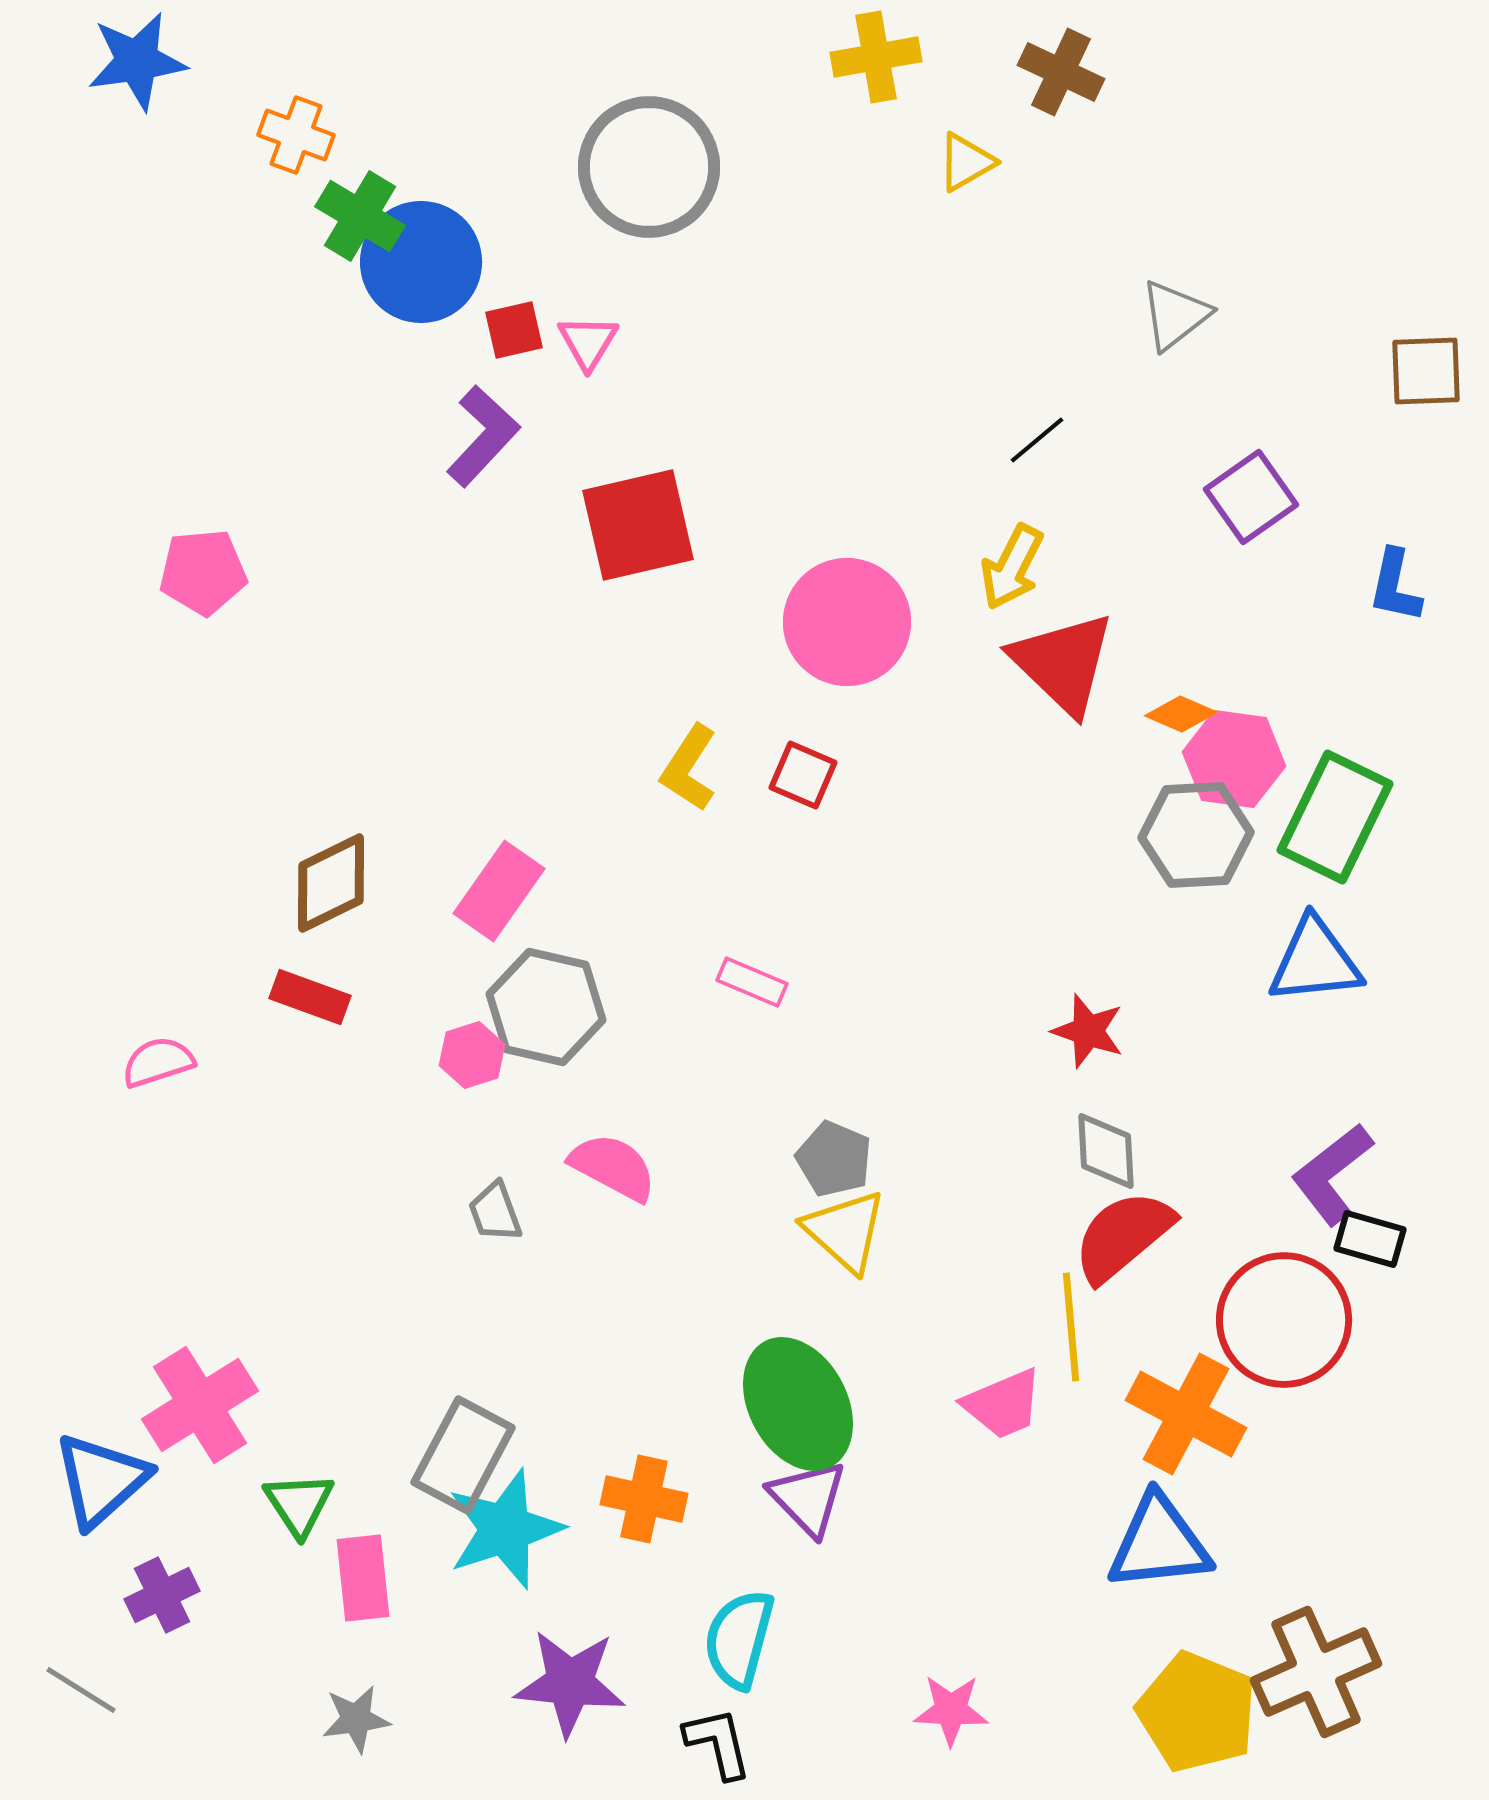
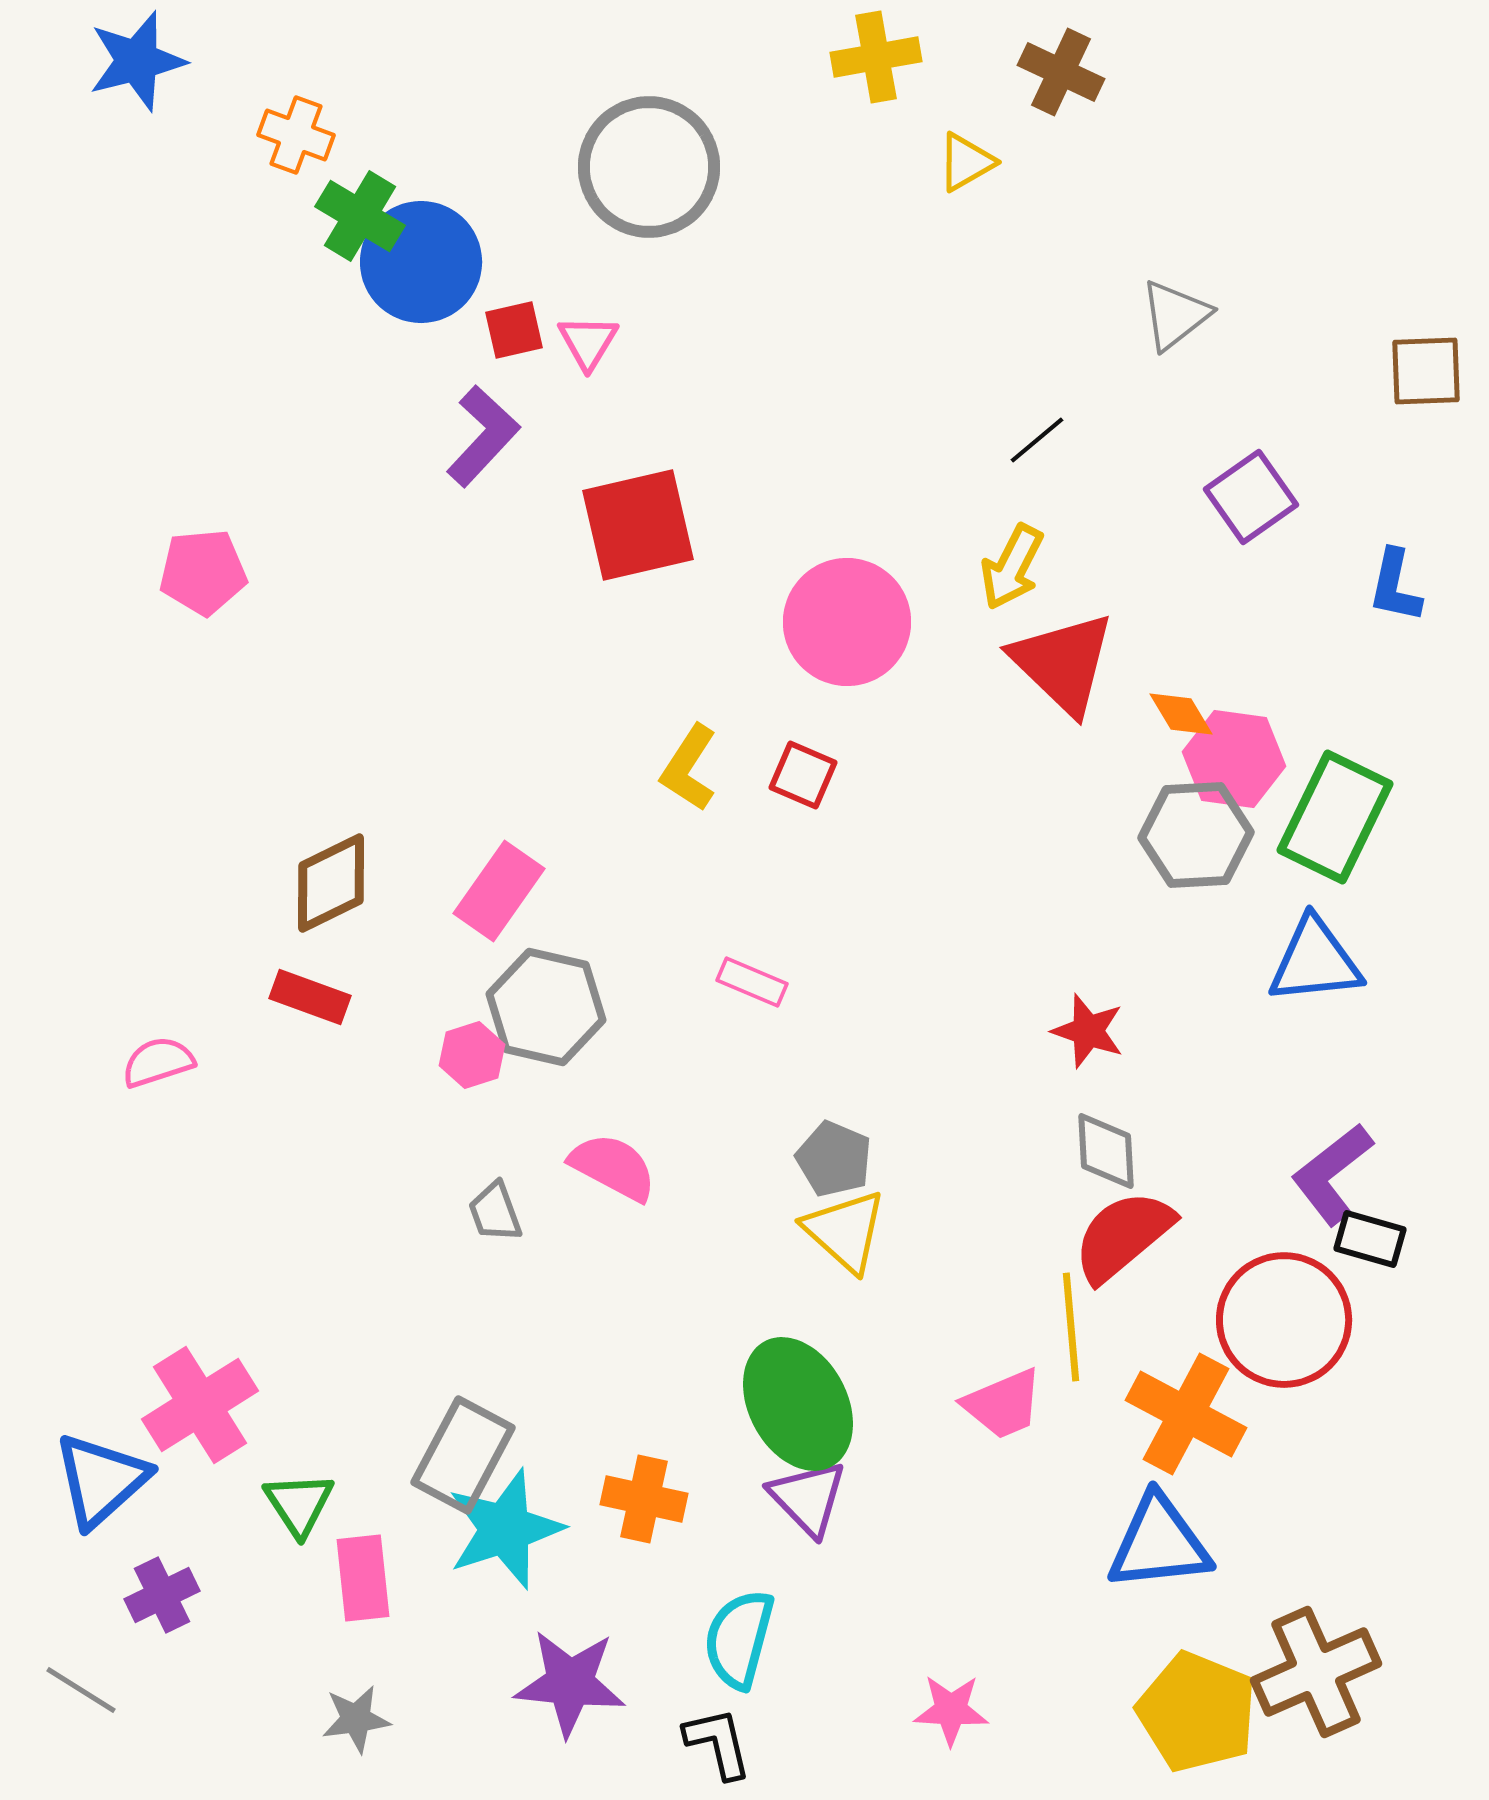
blue star at (137, 61): rotated 6 degrees counterclockwise
orange diamond at (1181, 714): rotated 36 degrees clockwise
